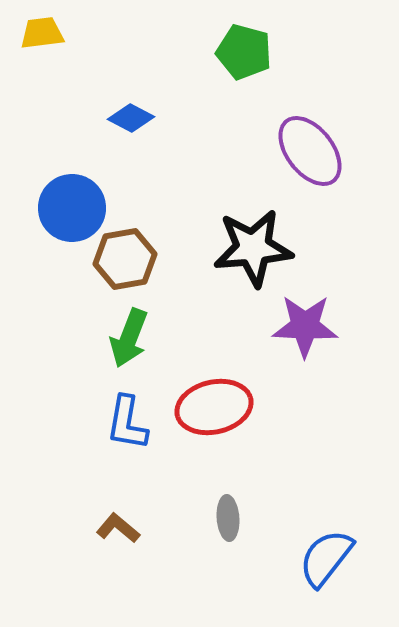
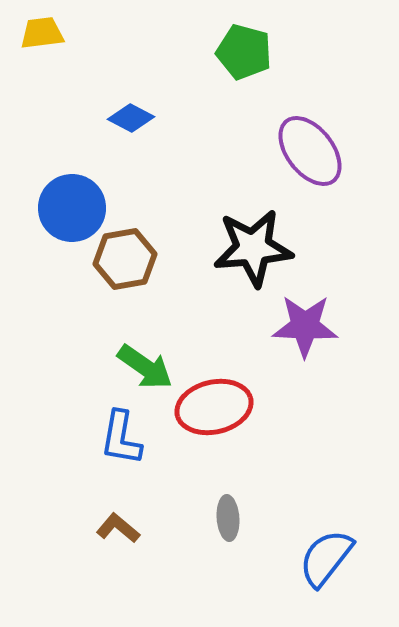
green arrow: moved 16 px right, 29 px down; rotated 76 degrees counterclockwise
blue L-shape: moved 6 px left, 15 px down
